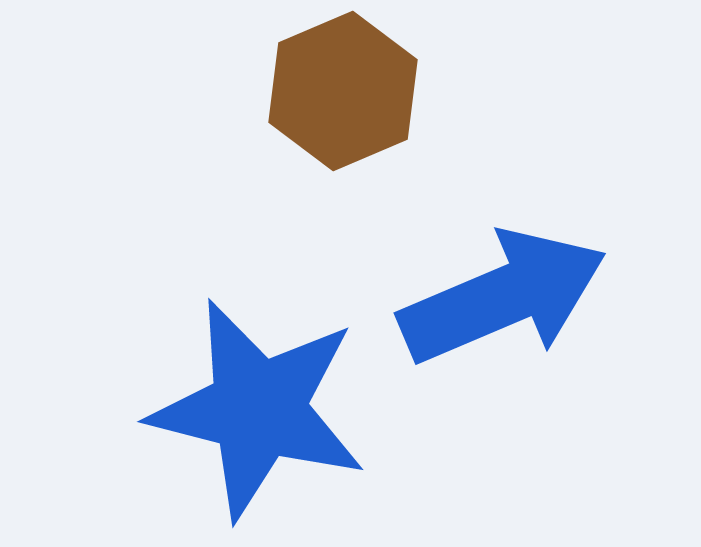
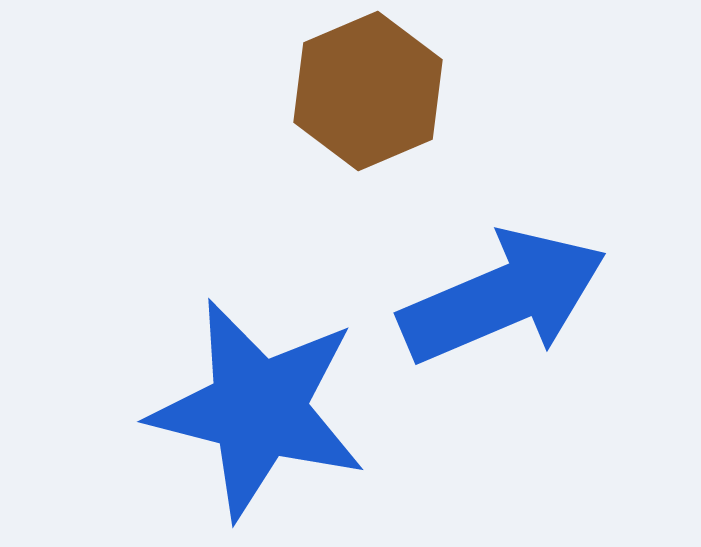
brown hexagon: moved 25 px right
